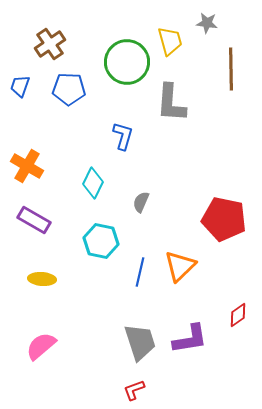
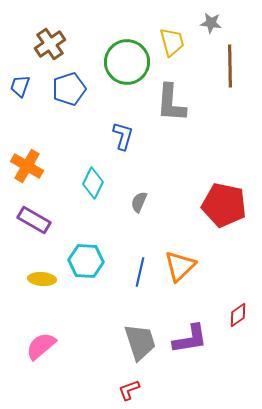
gray star: moved 4 px right
yellow trapezoid: moved 2 px right, 1 px down
brown line: moved 1 px left, 3 px up
blue pentagon: rotated 20 degrees counterclockwise
gray semicircle: moved 2 px left
red pentagon: moved 14 px up
cyan hexagon: moved 15 px left, 20 px down; rotated 8 degrees counterclockwise
red L-shape: moved 5 px left
